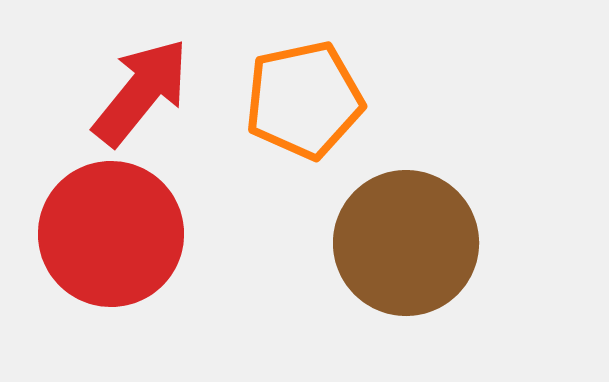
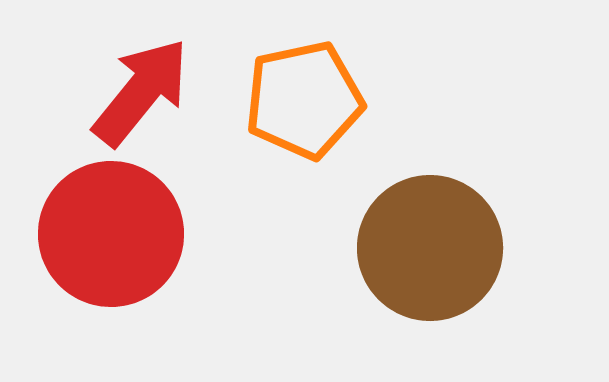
brown circle: moved 24 px right, 5 px down
